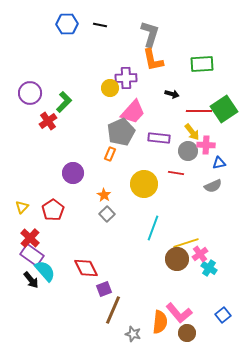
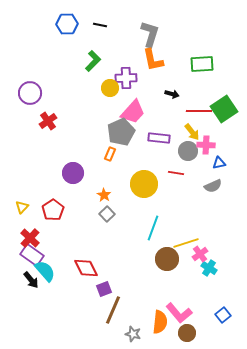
green L-shape at (64, 102): moved 29 px right, 41 px up
brown circle at (177, 259): moved 10 px left
